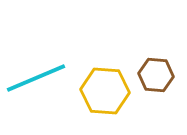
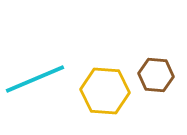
cyan line: moved 1 px left, 1 px down
